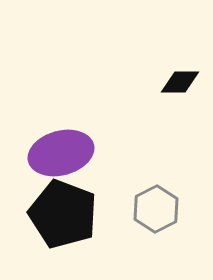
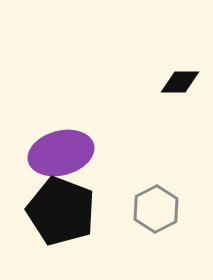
black pentagon: moved 2 px left, 3 px up
